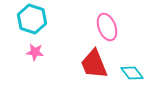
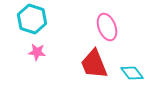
pink star: moved 2 px right
